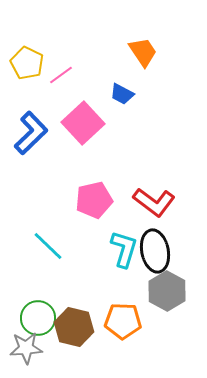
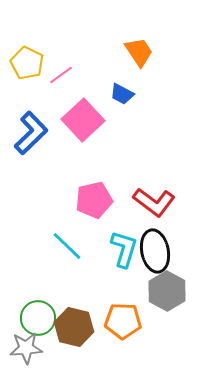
orange trapezoid: moved 4 px left
pink square: moved 3 px up
cyan line: moved 19 px right
